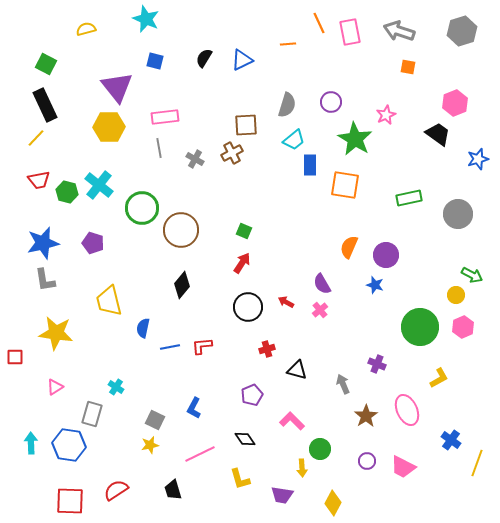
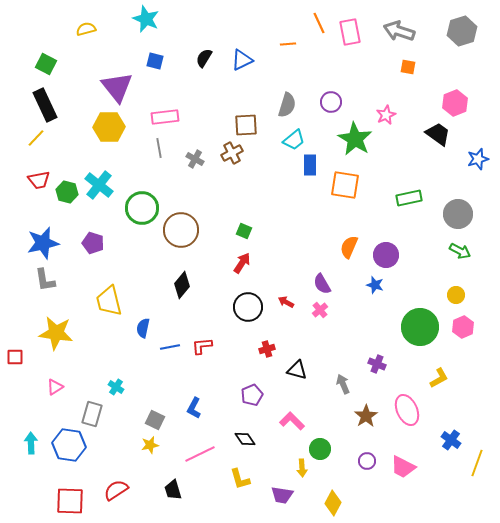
green arrow at (472, 275): moved 12 px left, 24 px up
